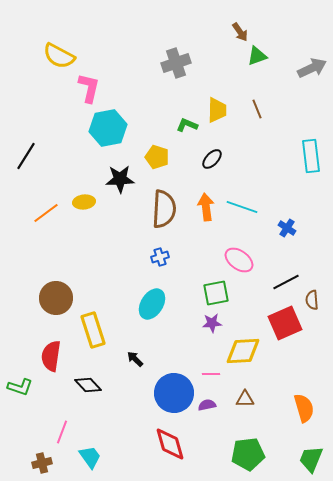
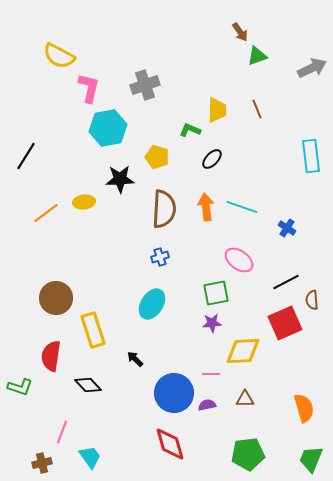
gray cross at (176, 63): moved 31 px left, 22 px down
green L-shape at (187, 125): moved 3 px right, 5 px down
